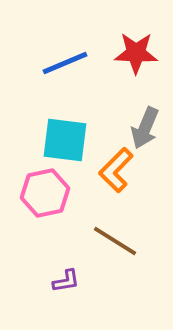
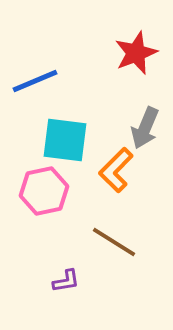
red star: rotated 24 degrees counterclockwise
blue line: moved 30 px left, 18 px down
pink hexagon: moved 1 px left, 2 px up
brown line: moved 1 px left, 1 px down
